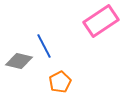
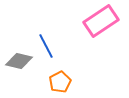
blue line: moved 2 px right
